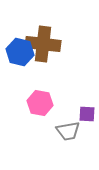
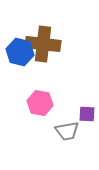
gray trapezoid: moved 1 px left
